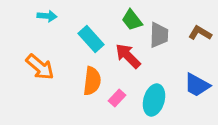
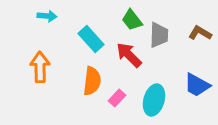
red arrow: moved 1 px right, 1 px up
orange arrow: rotated 132 degrees counterclockwise
